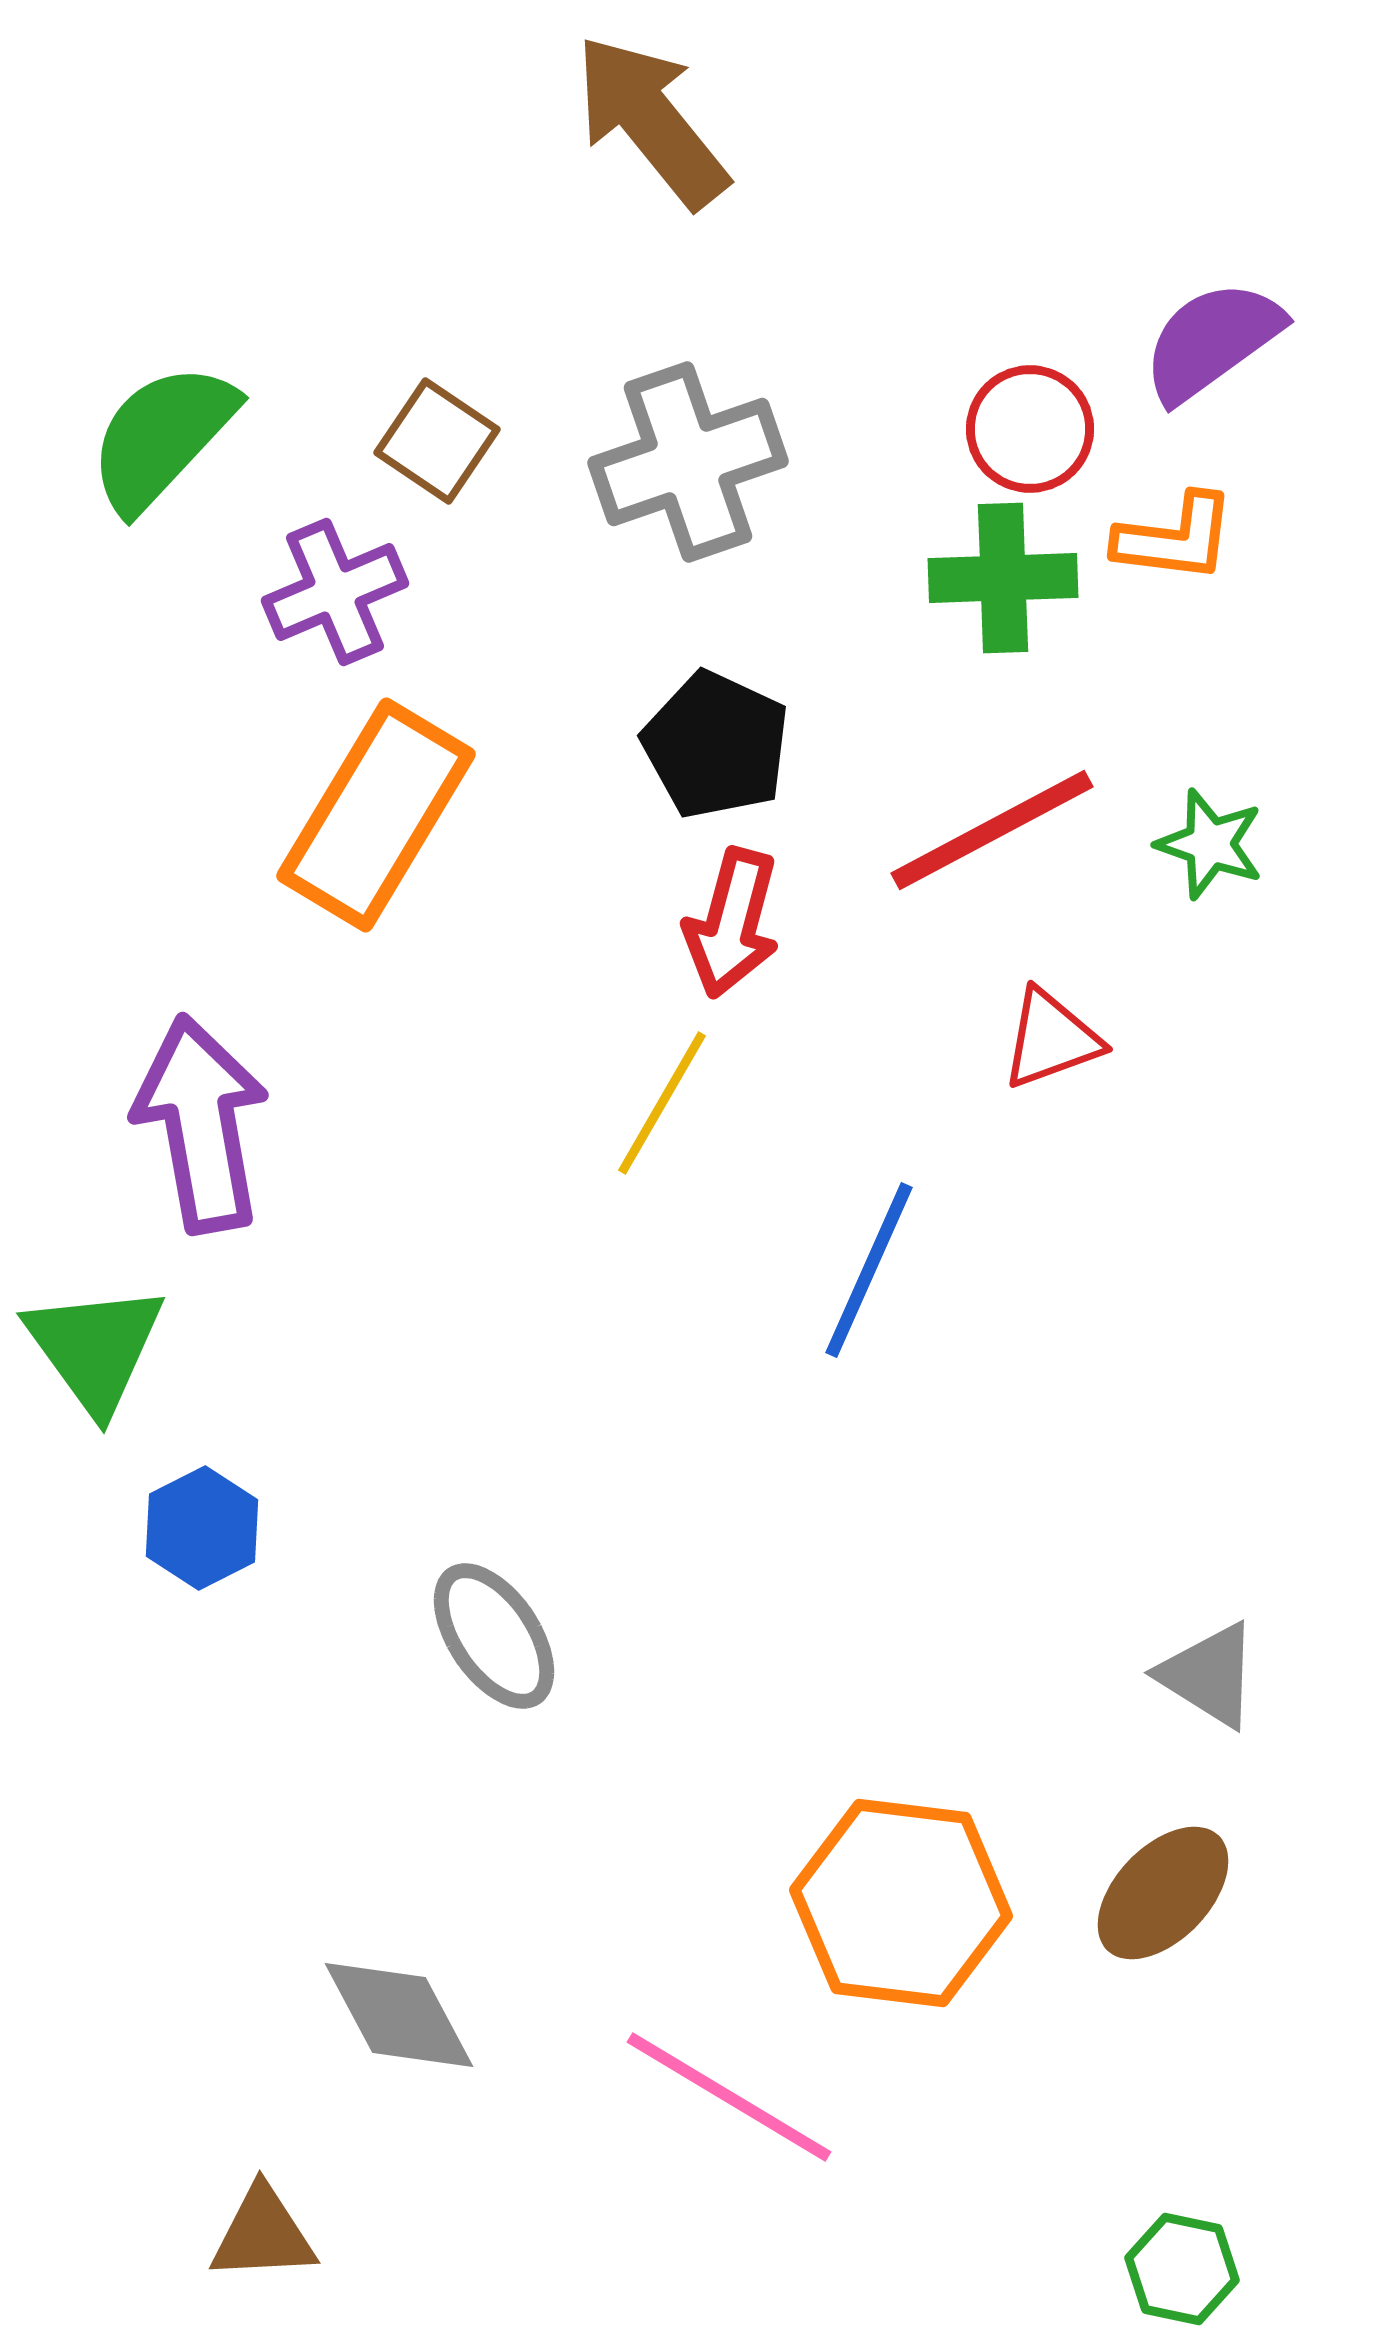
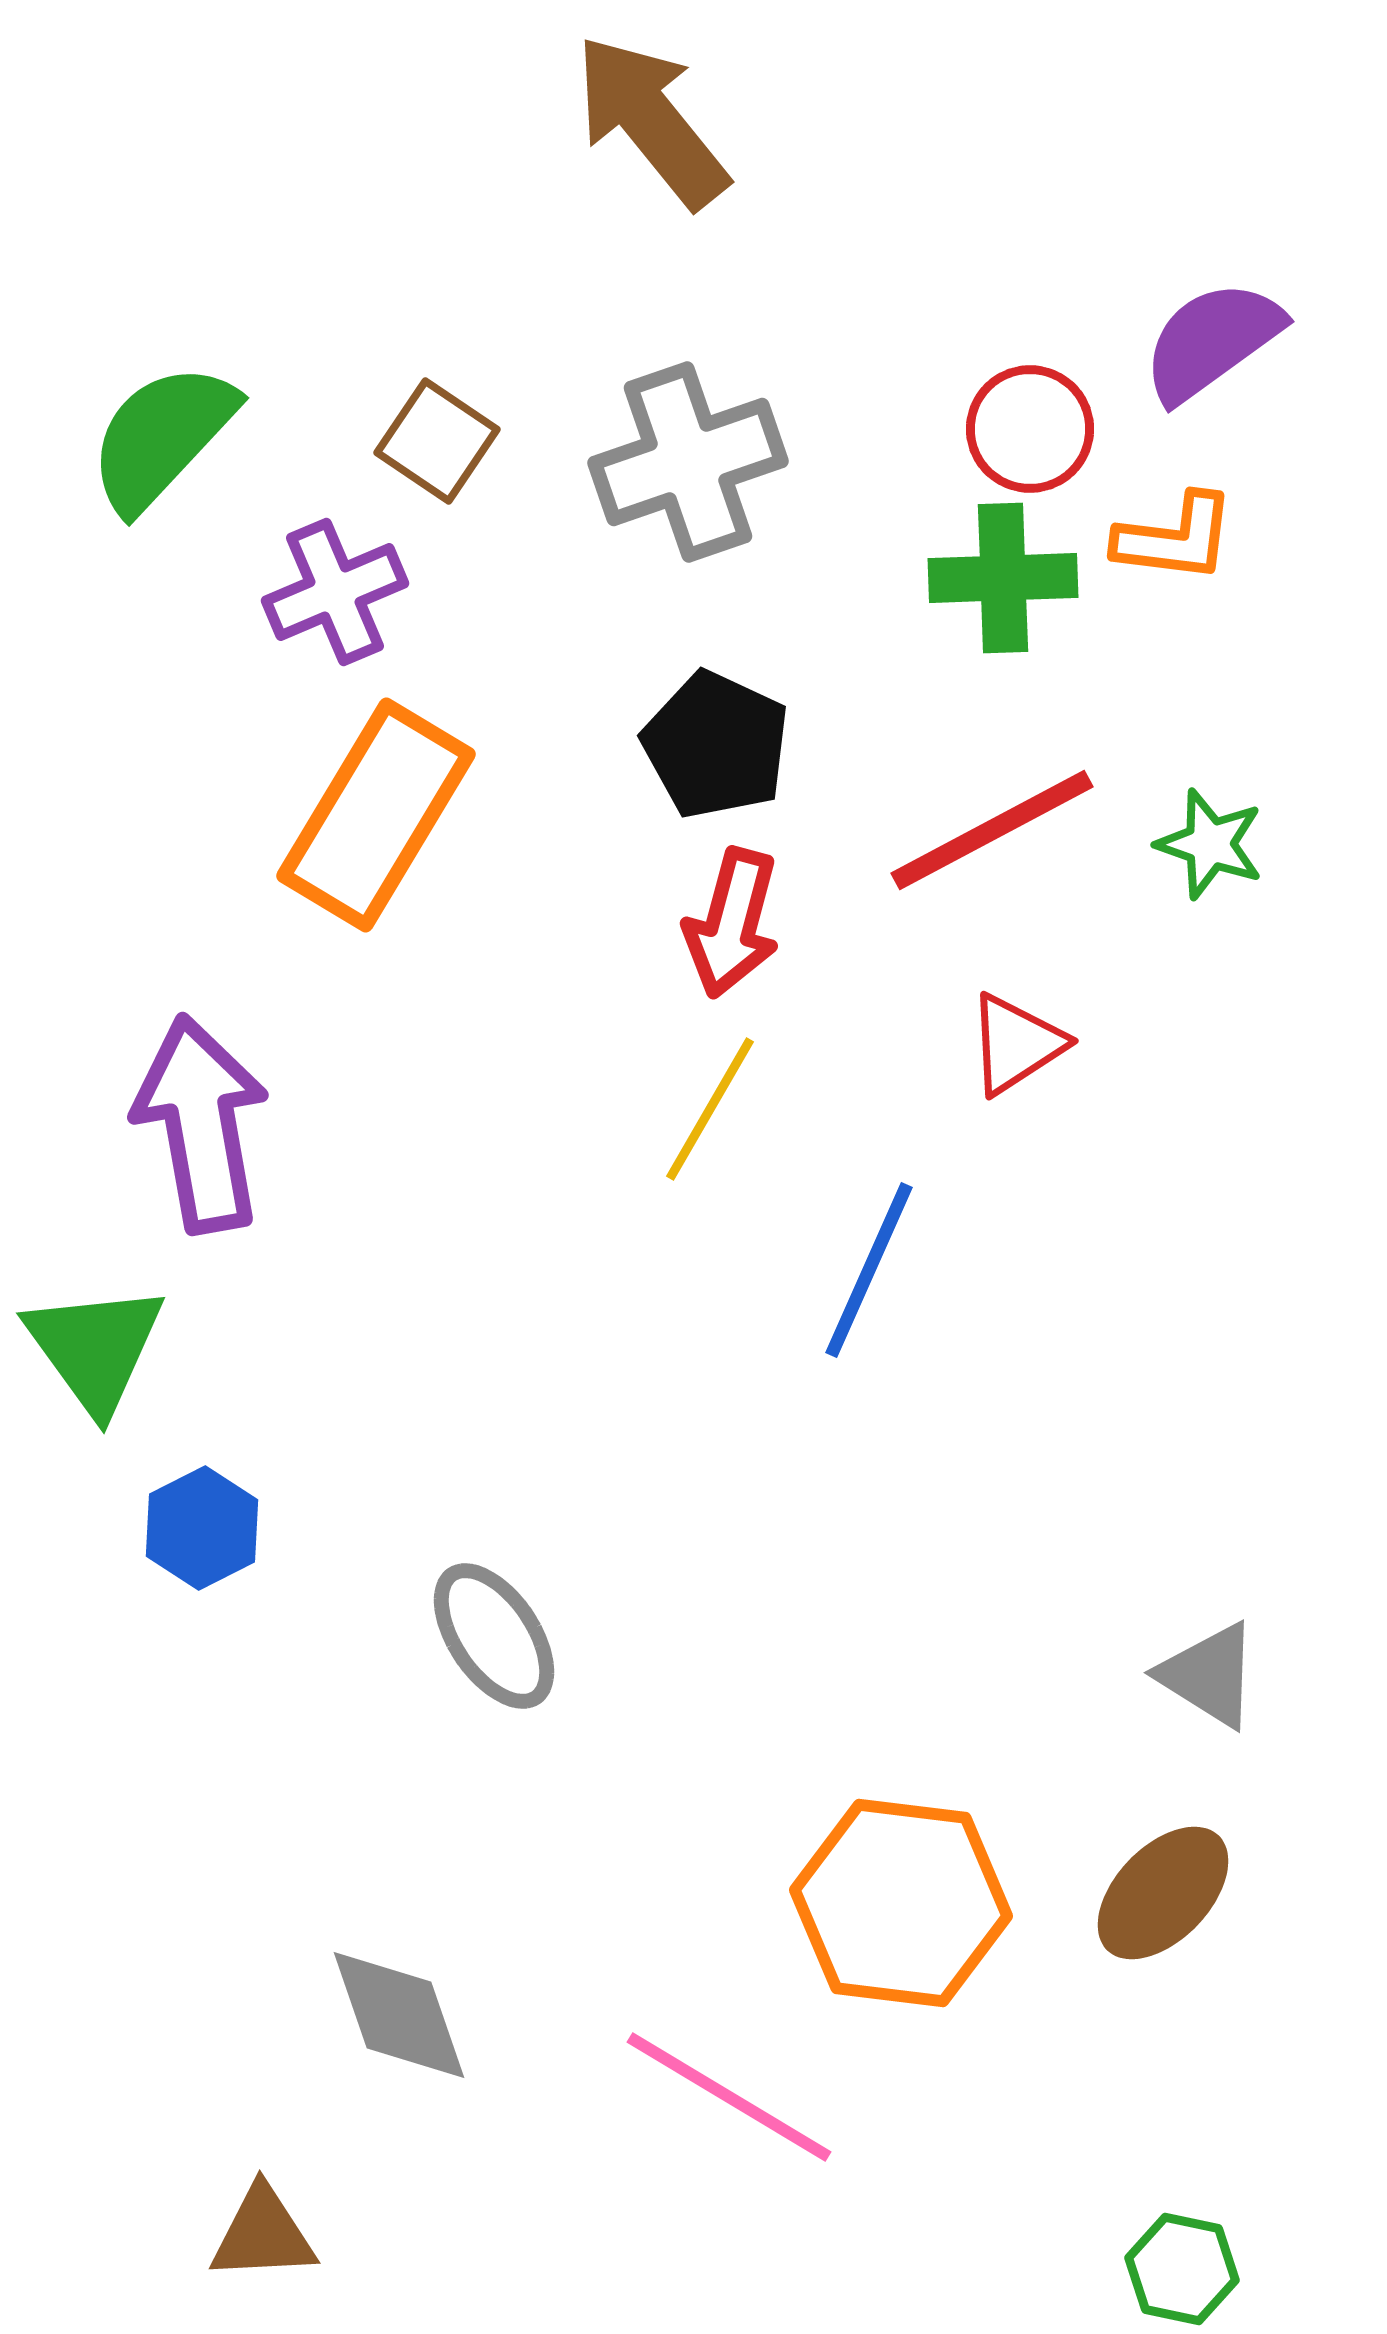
red triangle: moved 35 px left, 5 px down; rotated 13 degrees counterclockwise
yellow line: moved 48 px right, 6 px down
gray diamond: rotated 9 degrees clockwise
